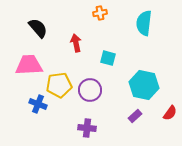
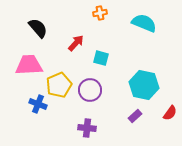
cyan semicircle: rotated 105 degrees clockwise
red arrow: rotated 54 degrees clockwise
cyan square: moved 7 px left
yellow pentagon: rotated 15 degrees counterclockwise
